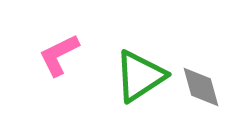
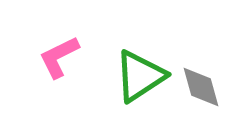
pink L-shape: moved 2 px down
